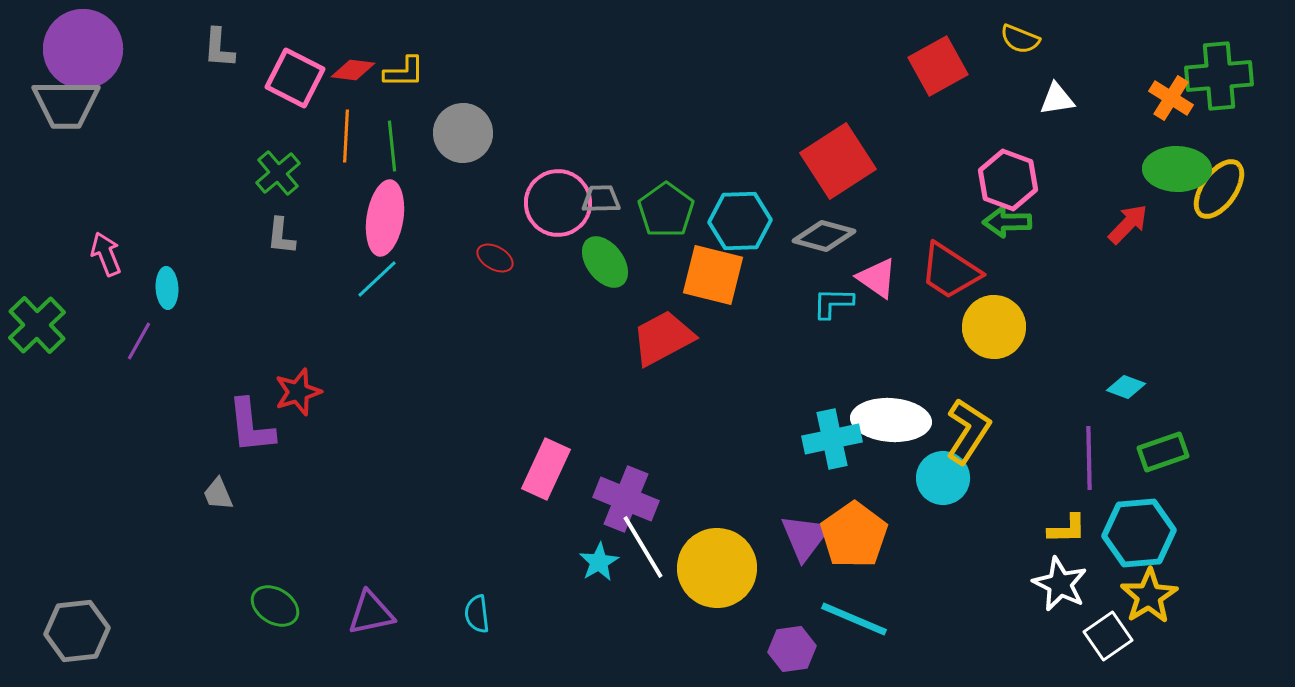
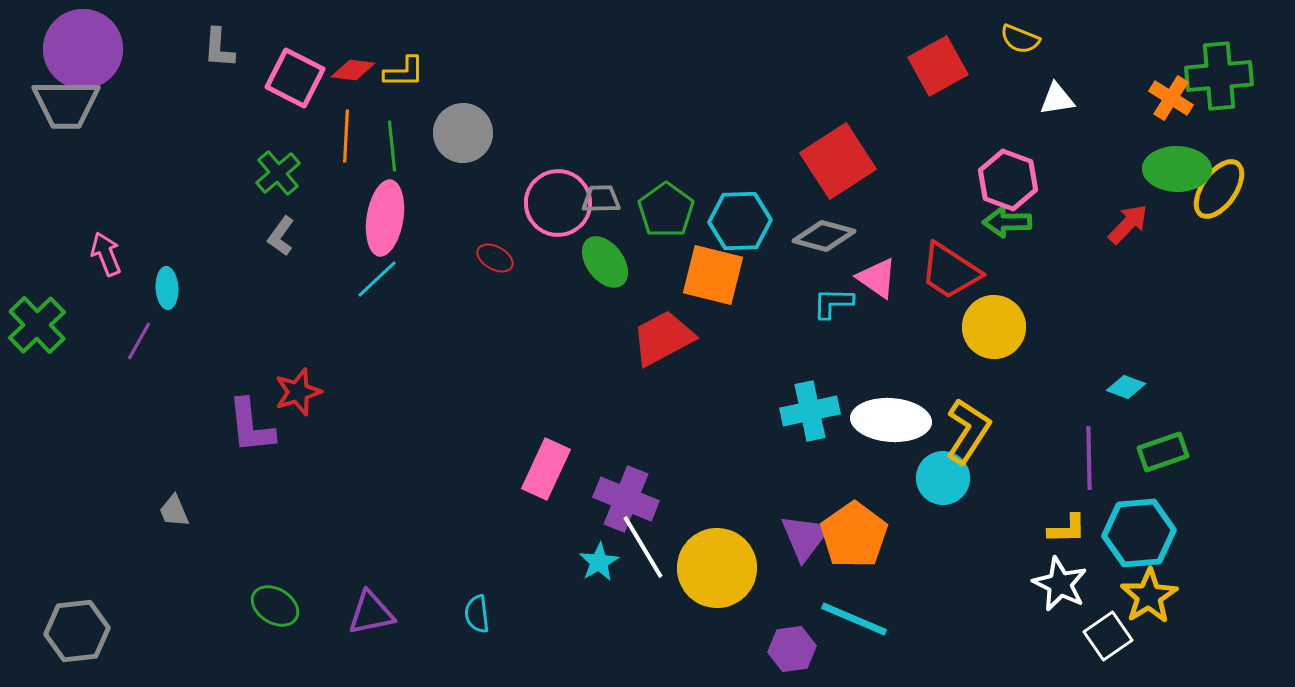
gray L-shape at (281, 236): rotated 30 degrees clockwise
cyan cross at (832, 439): moved 22 px left, 28 px up
gray trapezoid at (218, 494): moved 44 px left, 17 px down
